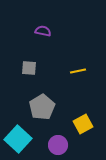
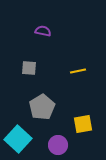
yellow square: rotated 18 degrees clockwise
